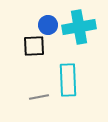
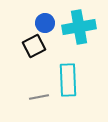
blue circle: moved 3 px left, 2 px up
black square: rotated 25 degrees counterclockwise
